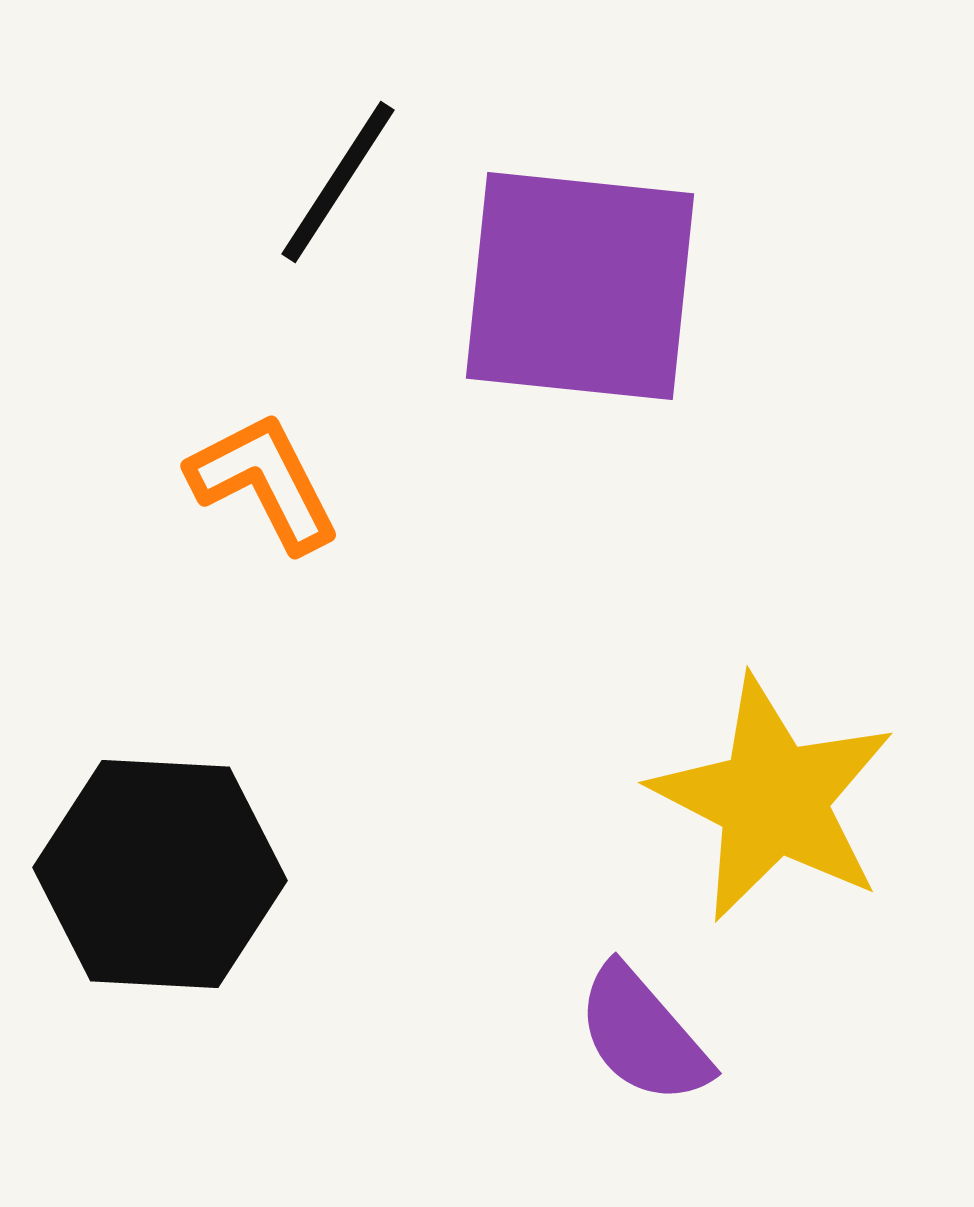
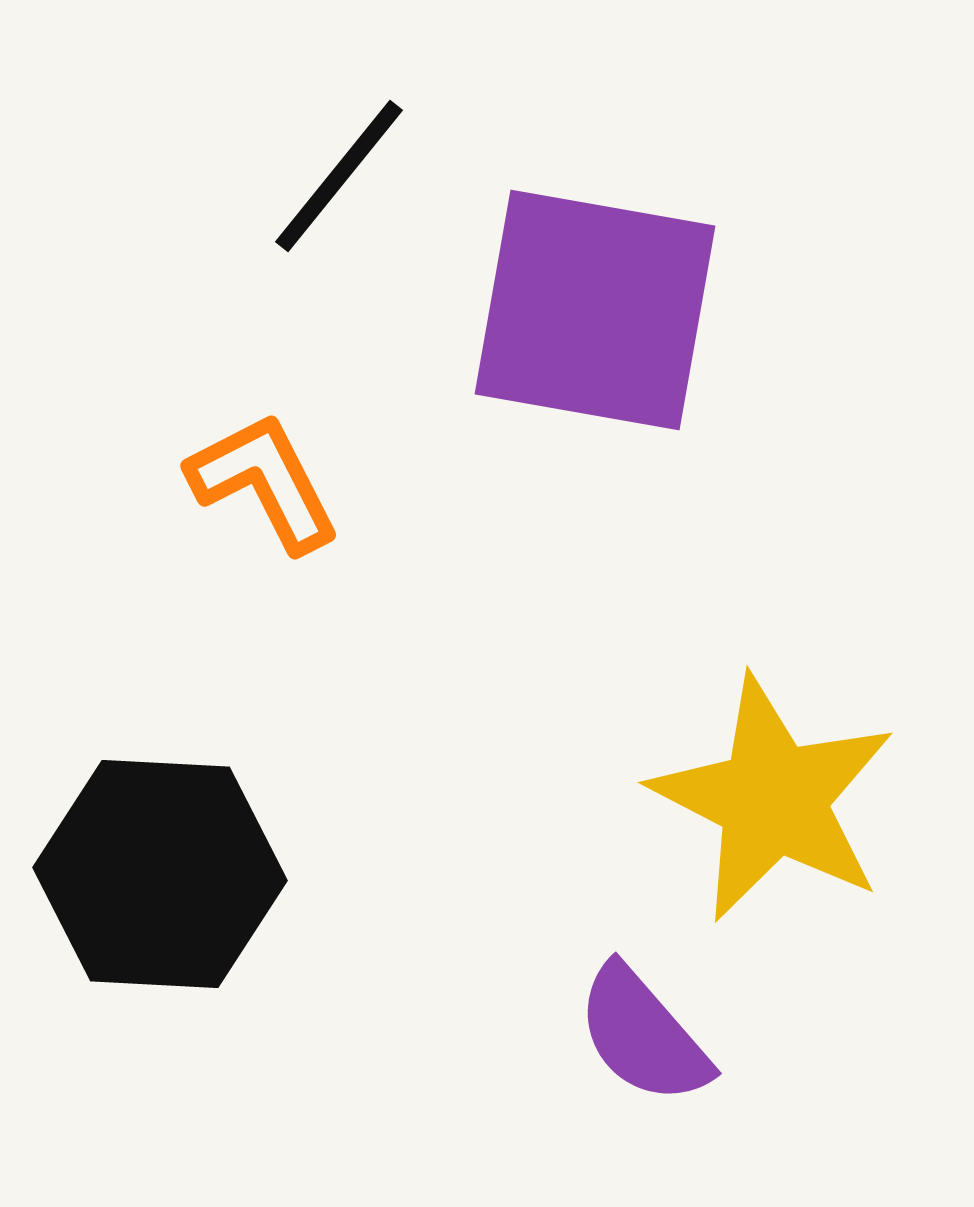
black line: moved 1 px right, 6 px up; rotated 6 degrees clockwise
purple square: moved 15 px right, 24 px down; rotated 4 degrees clockwise
